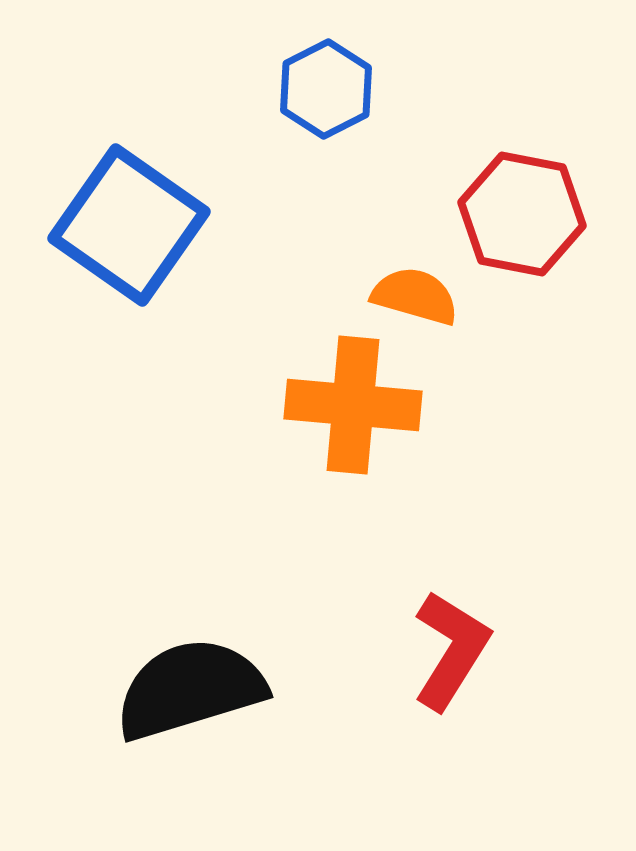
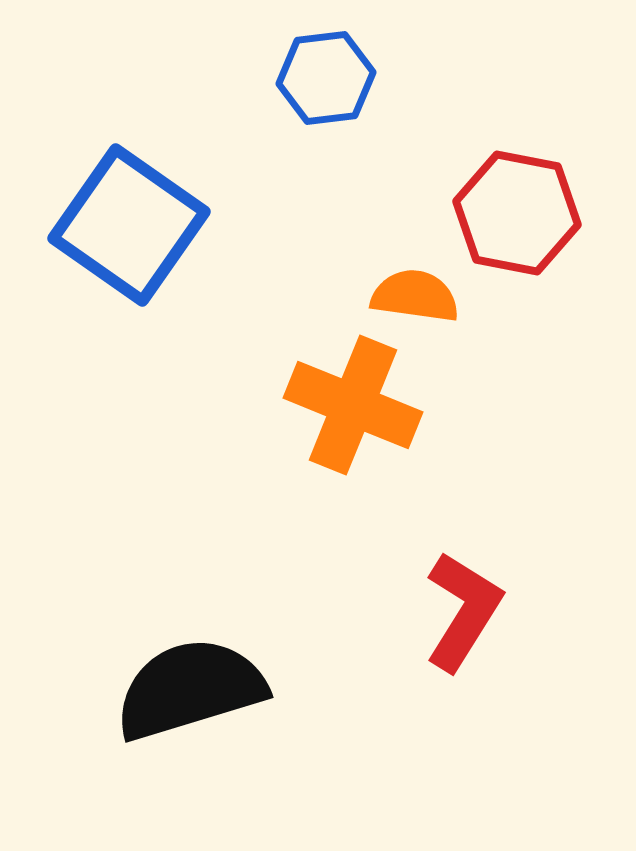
blue hexagon: moved 11 px up; rotated 20 degrees clockwise
red hexagon: moved 5 px left, 1 px up
orange semicircle: rotated 8 degrees counterclockwise
orange cross: rotated 17 degrees clockwise
red L-shape: moved 12 px right, 39 px up
